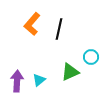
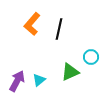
purple arrow: rotated 25 degrees clockwise
